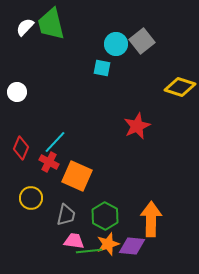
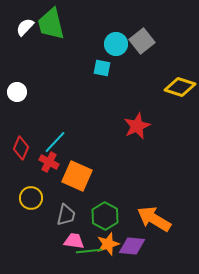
orange arrow: moved 3 px right; rotated 60 degrees counterclockwise
